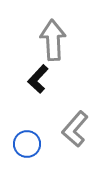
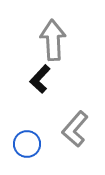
black L-shape: moved 2 px right
